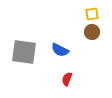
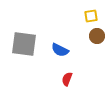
yellow square: moved 1 px left, 2 px down
brown circle: moved 5 px right, 4 px down
gray square: moved 8 px up
